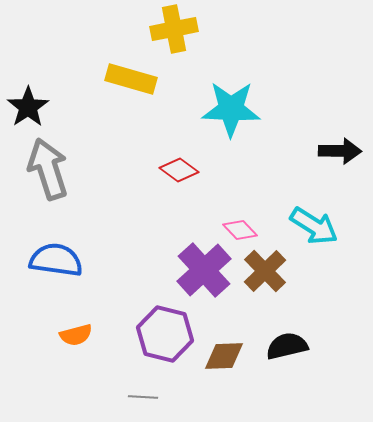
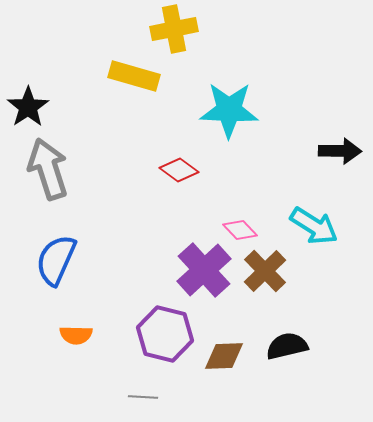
yellow rectangle: moved 3 px right, 3 px up
cyan star: moved 2 px left, 1 px down
blue semicircle: rotated 74 degrees counterclockwise
orange semicircle: rotated 16 degrees clockwise
